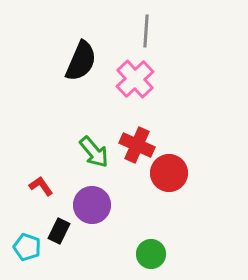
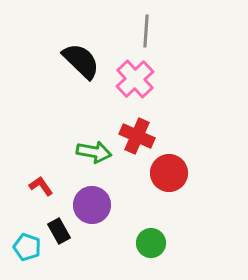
black semicircle: rotated 69 degrees counterclockwise
red cross: moved 9 px up
green arrow: rotated 40 degrees counterclockwise
black rectangle: rotated 55 degrees counterclockwise
green circle: moved 11 px up
